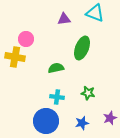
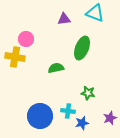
cyan cross: moved 11 px right, 14 px down
blue circle: moved 6 px left, 5 px up
